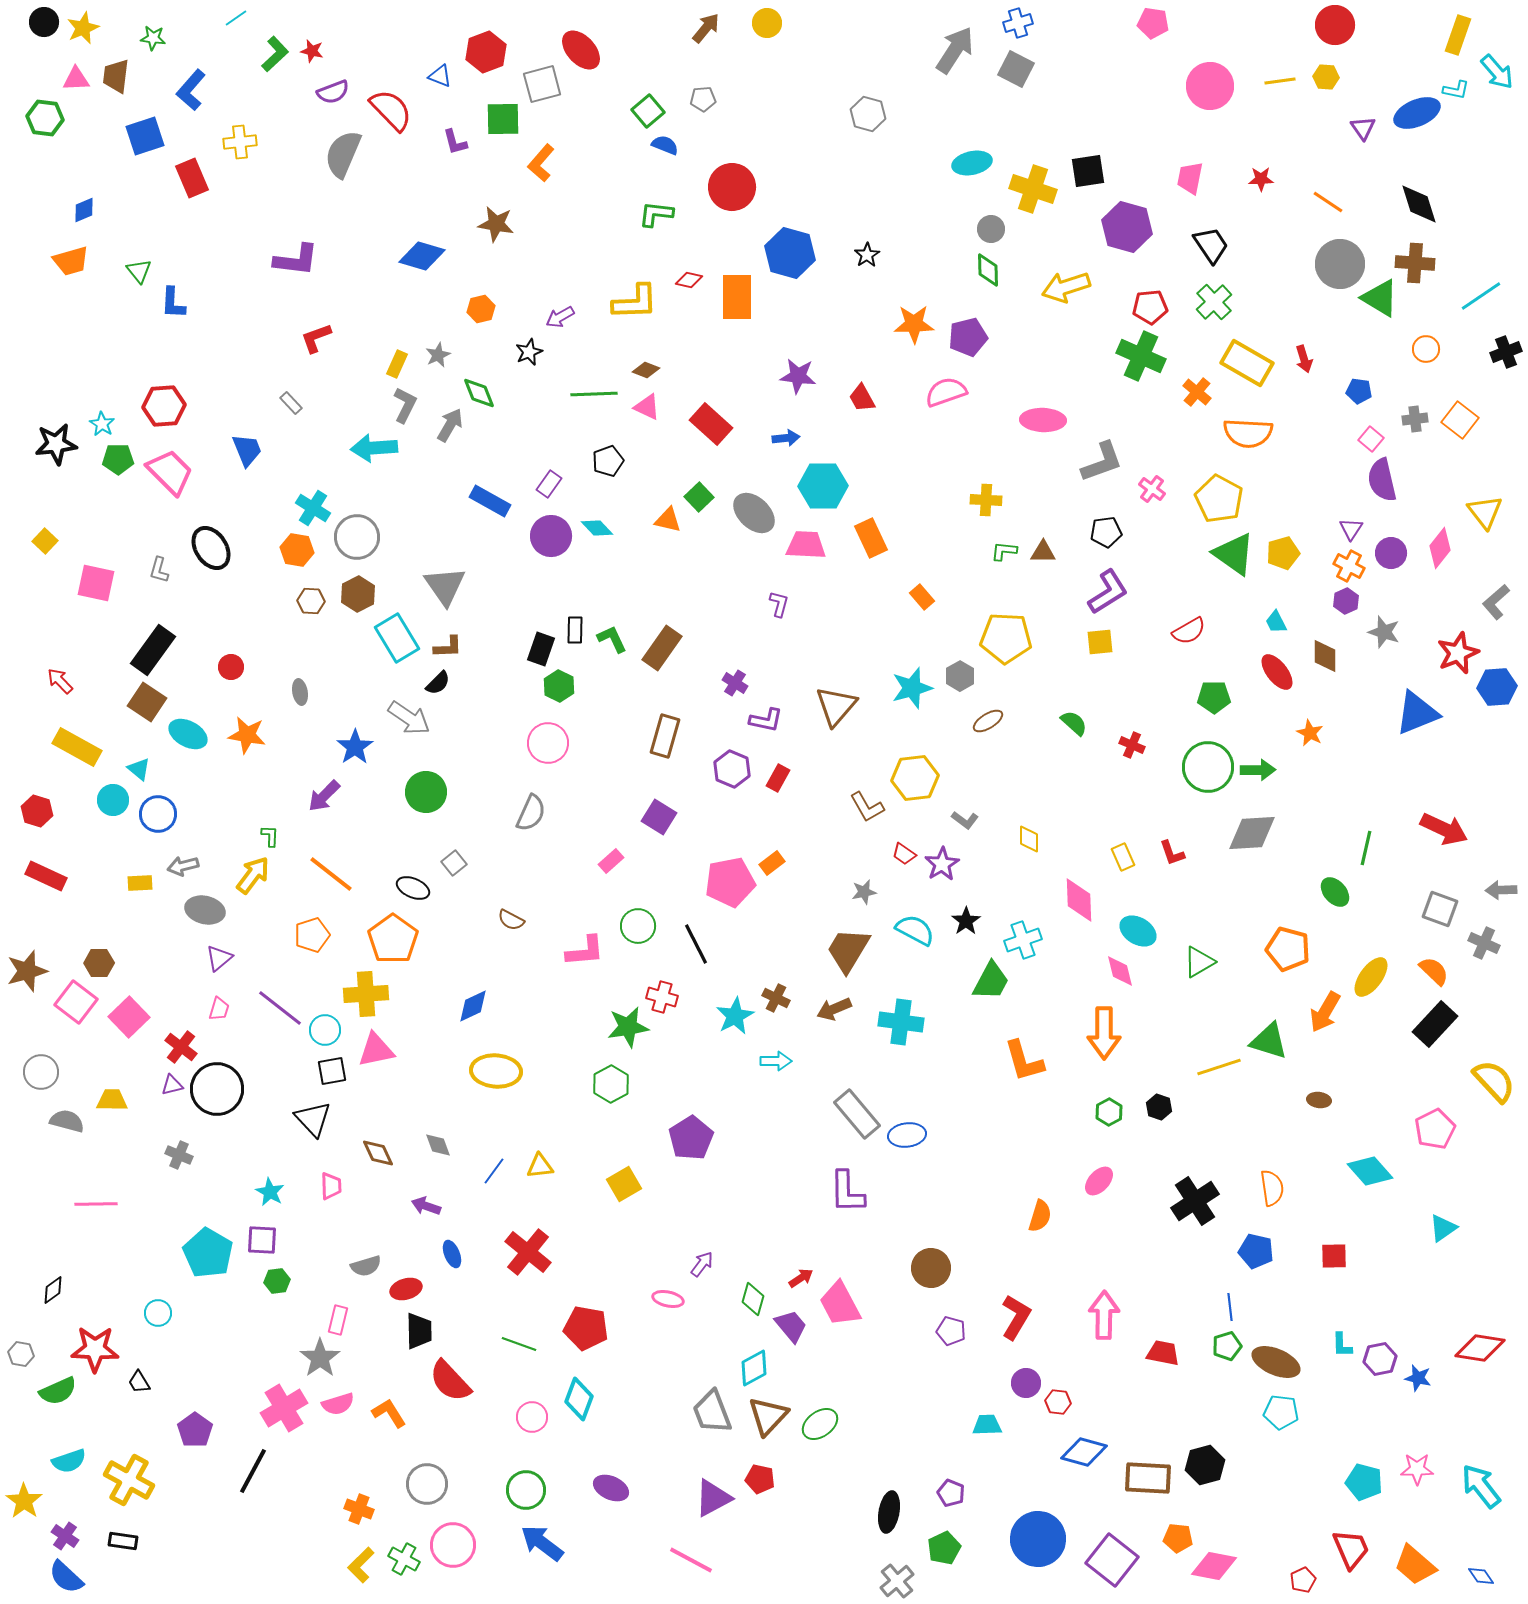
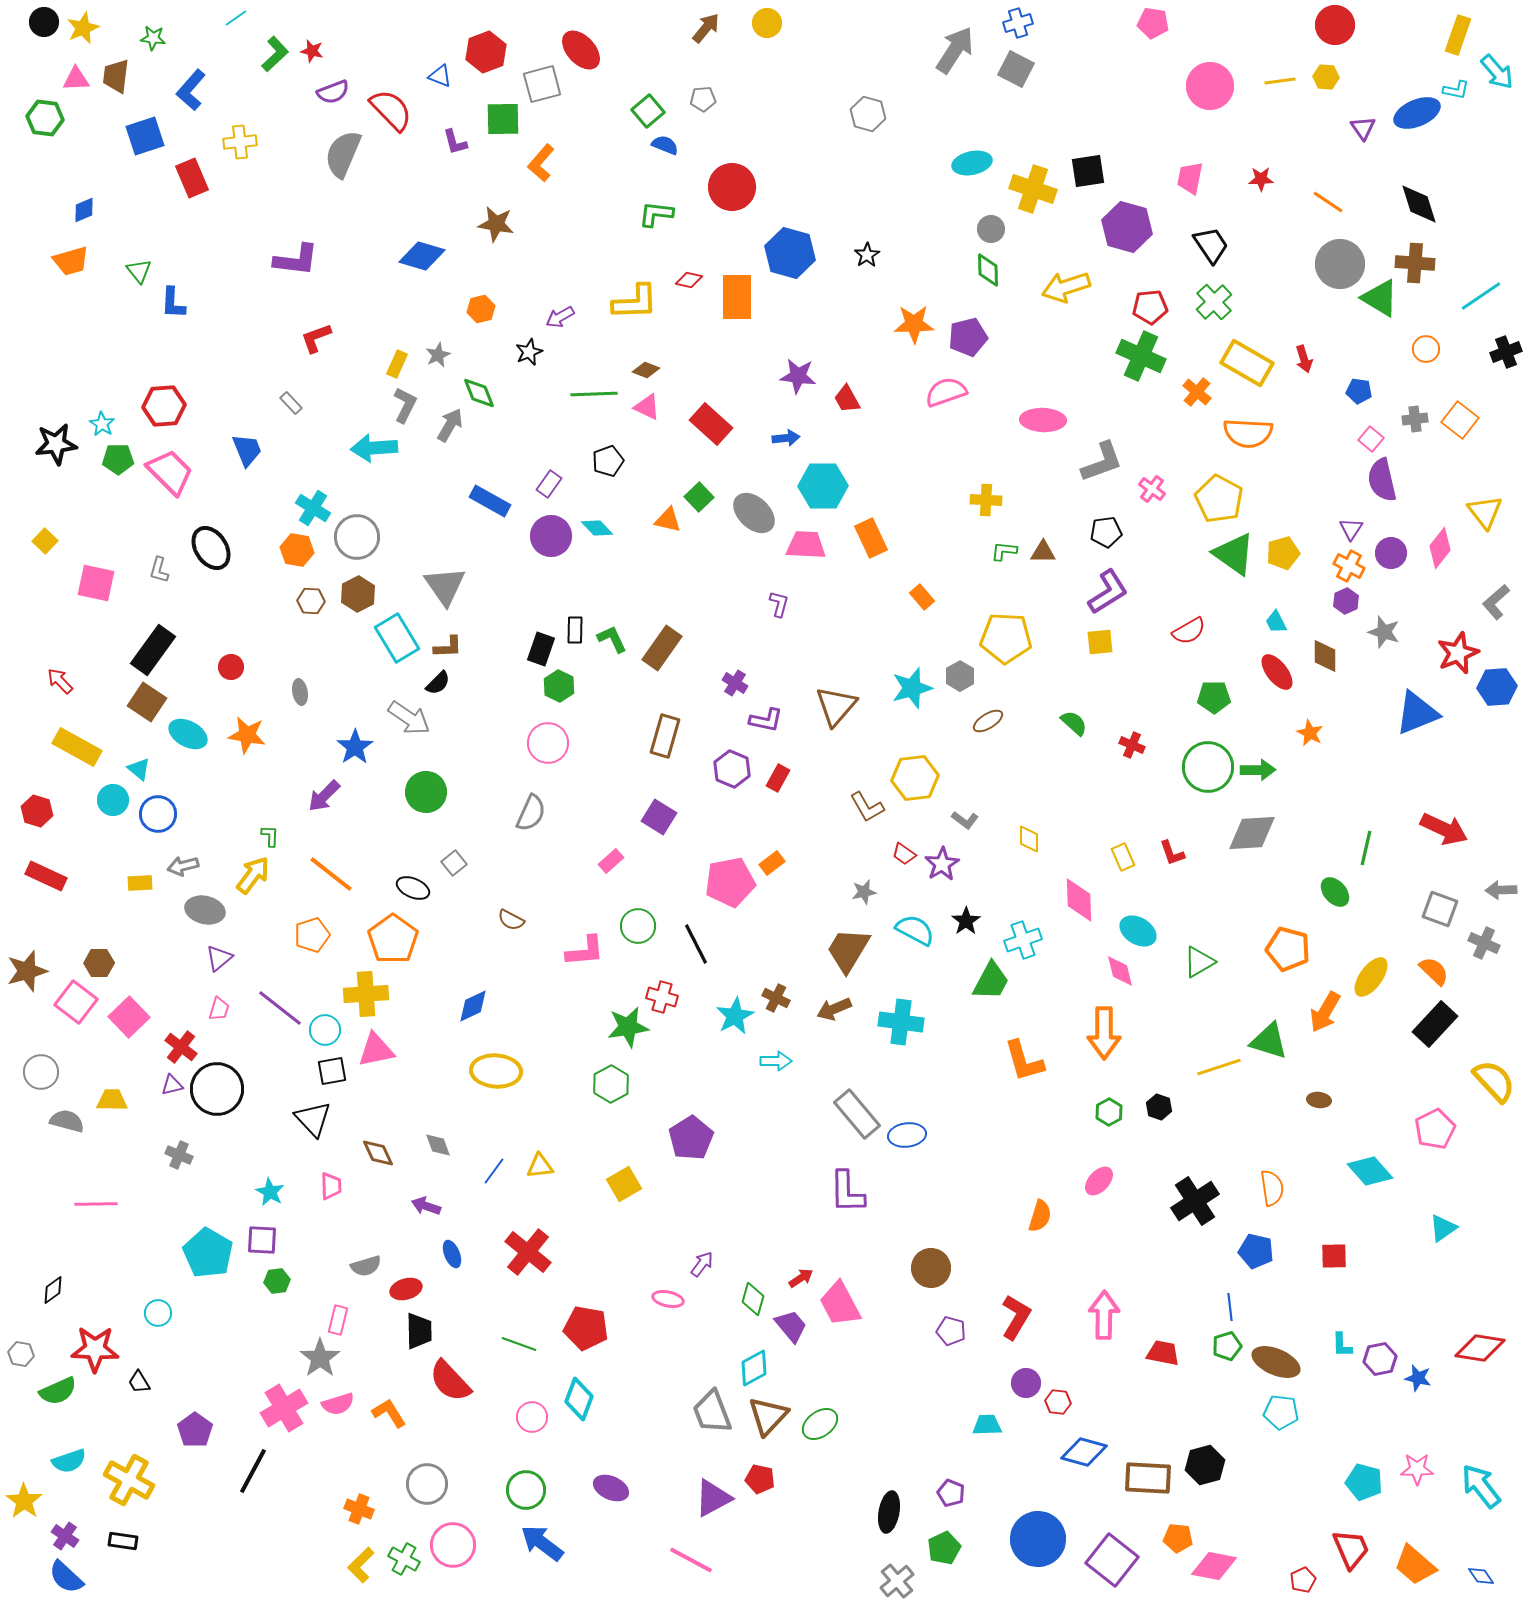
red trapezoid at (862, 398): moved 15 px left, 1 px down
